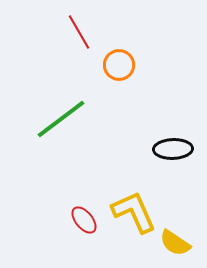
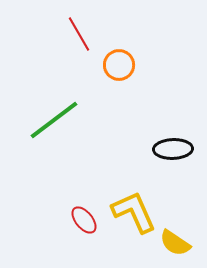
red line: moved 2 px down
green line: moved 7 px left, 1 px down
